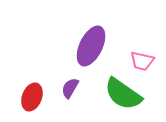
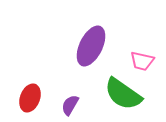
purple semicircle: moved 17 px down
red ellipse: moved 2 px left, 1 px down
